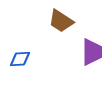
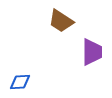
blue diamond: moved 23 px down
